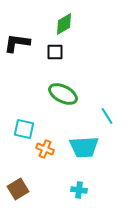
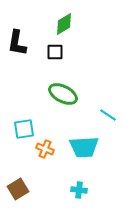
black L-shape: rotated 88 degrees counterclockwise
cyan line: moved 1 px right, 1 px up; rotated 24 degrees counterclockwise
cyan square: rotated 20 degrees counterclockwise
